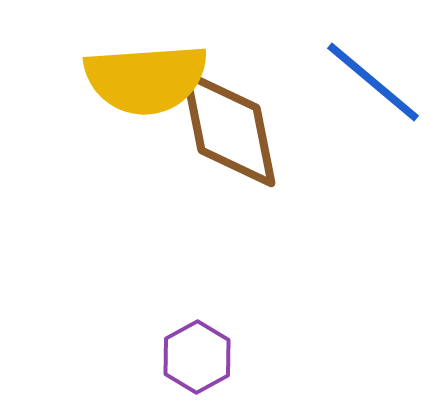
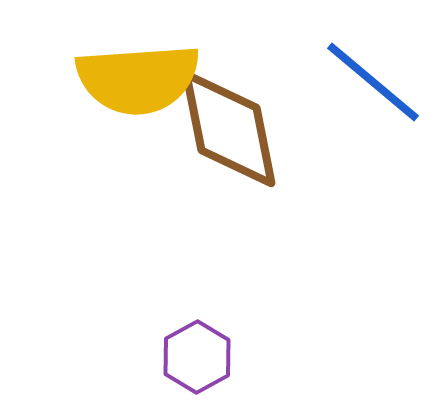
yellow semicircle: moved 8 px left
